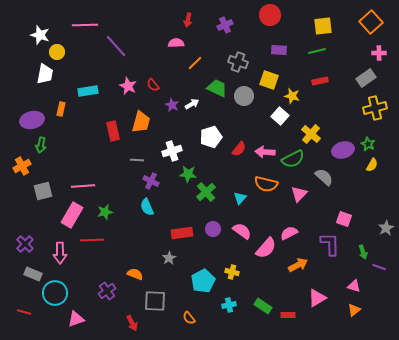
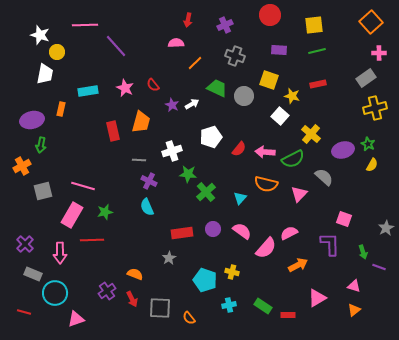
yellow square at (323, 26): moved 9 px left, 1 px up
gray cross at (238, 62): moved 3 px left, 6 px up
red rectangle at (320, 81): moved 2 px left, 3 px down
pink star at (128, 86): moved 3 px left, 2 px down
gray line at (137, 160): moved 2 px right
purple cross at (151, 181): moved 2 px left
pink line at (83, 186): rotated 20 degrees clockwise
cyan pentagon at (203, 281): moved 2 px right, 1 px up; rotated 25 degrees counterclockwise
gray square at (155, 301): moved 5 px right, 7 px down
red arrow at (132, 323): moved 24 px up
